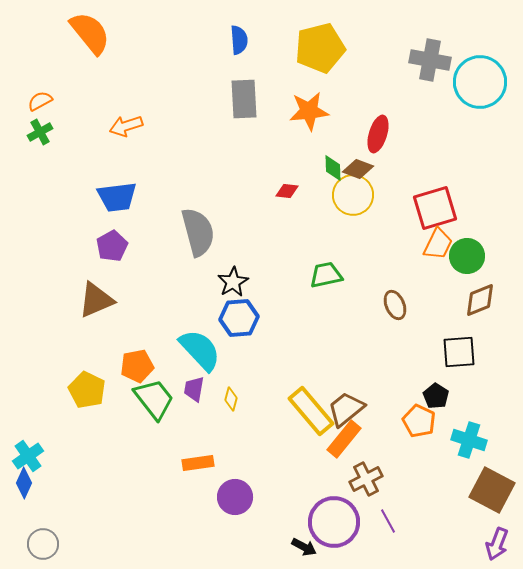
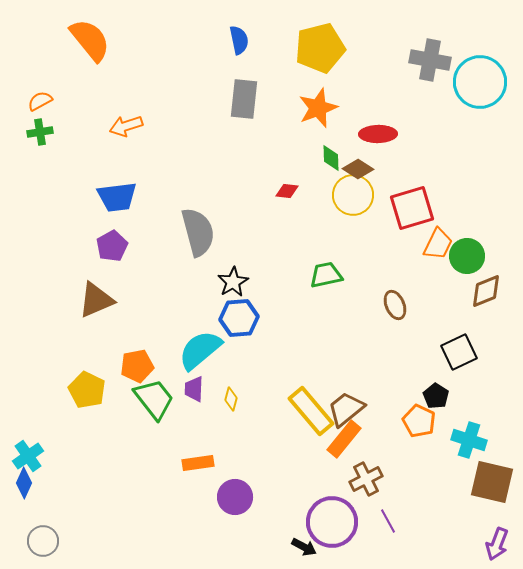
orange semicircle at (90, 33): moved 7 px down
blue semicircle at (239, 40): rotated 8 degrees counterclockwise
gray rectangle at (244, 99): rotated 9 degrees clockwise
orange star at (309, 111): moved 9 px right, 3 px up; rotated 15 degrees counterclockwise
green cross at (40, 132): rotated 20 degrees clockwise
red ellipse at (378, 134): rotated 72 degrees clockwise
green diamond at (333, 168): moved 2 px left, 10 px up
brown diamond at (358, 169): rotated 12 degrees clockwise
red square at (435, 208): moved 23 px left
brown diamond at (480, 300): moved 6 px right, 9 px up
cyan semicircle at (200, 350): rotated 87 degrees counterclockwise
black square at (459, 352): rotated 21 degrees counterclockwise
purple trapezoid at (194, 389): rotated 8 degrees counterclockwise
brown square at (492, 490): moved 8 px up; rotated 15 degrees counterclockwise
purple circle at (334, 522): moved 2 px left
gray circle at (43, 544): moved 3 px up
